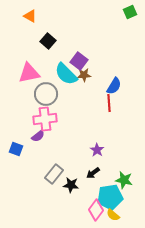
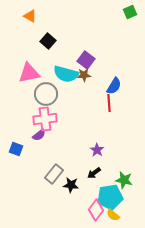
purple square: moved 7 px right, 1 px up
cyan semicircle: rotated 30 degrees counterclockwise
purple semicircle: moved 1 px right, 1 px up
black arrow: moved 1 px right
